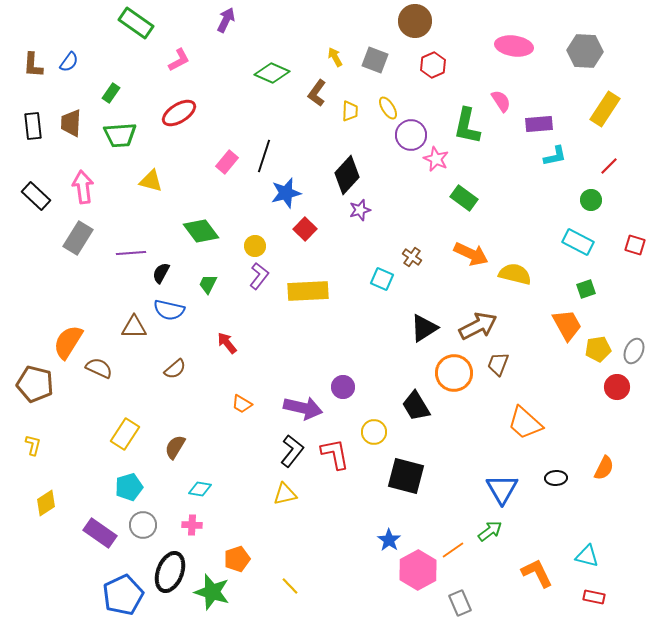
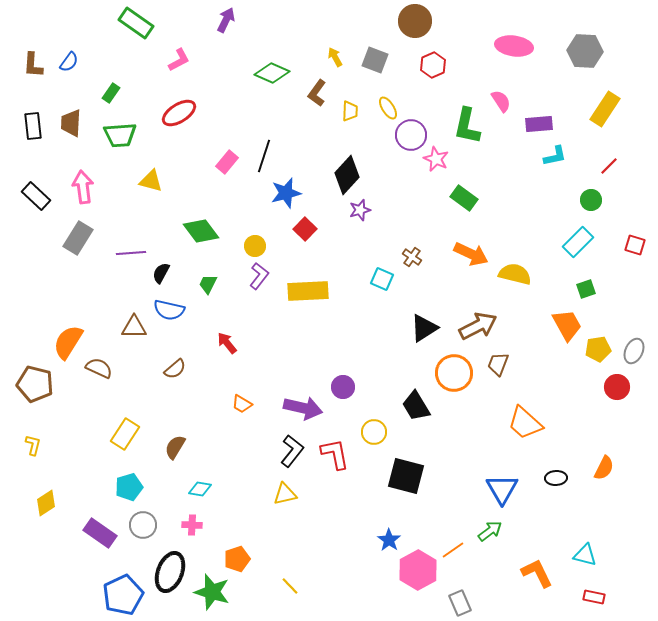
cyan rectangle at (578, 242): rotated 72 degrees counterclockwise
cyan triangle at (587, 556): moved 2 px left, 1 px up
